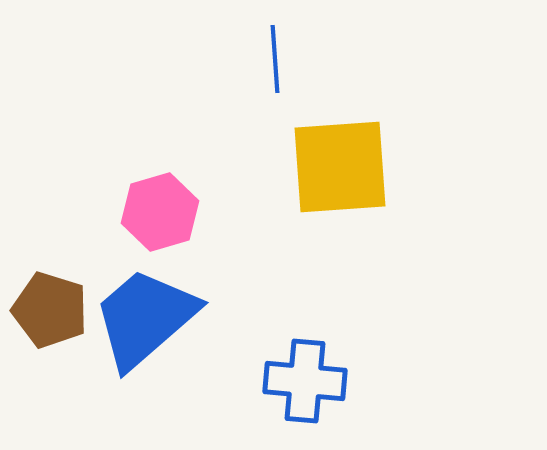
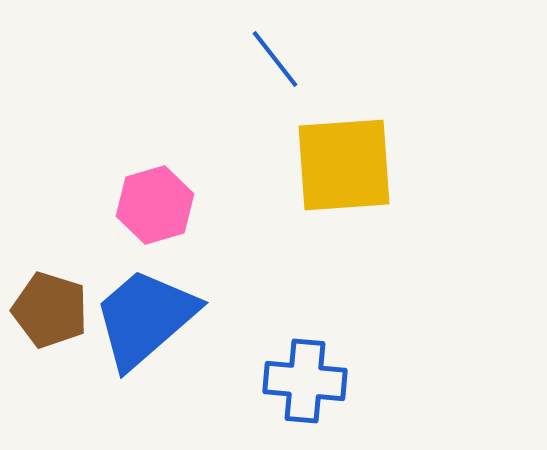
blue line: rotated 34 degrees counterclockwise
yellow square: moved 4 px right, 2 px up
pink hexagon: moved 5 px left, 7 px up
